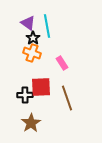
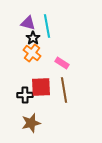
purple triangle: rotated 21 degrees counterclockwise
orange cross: rotated 18 degrees clockwise
pink rectangle: rotated 24 degrees counterclockwise
brown line: moved 3 px left, 8 px up; rotated 10 degrees clockwise
brown star: rotated 18 degrees clockwise
